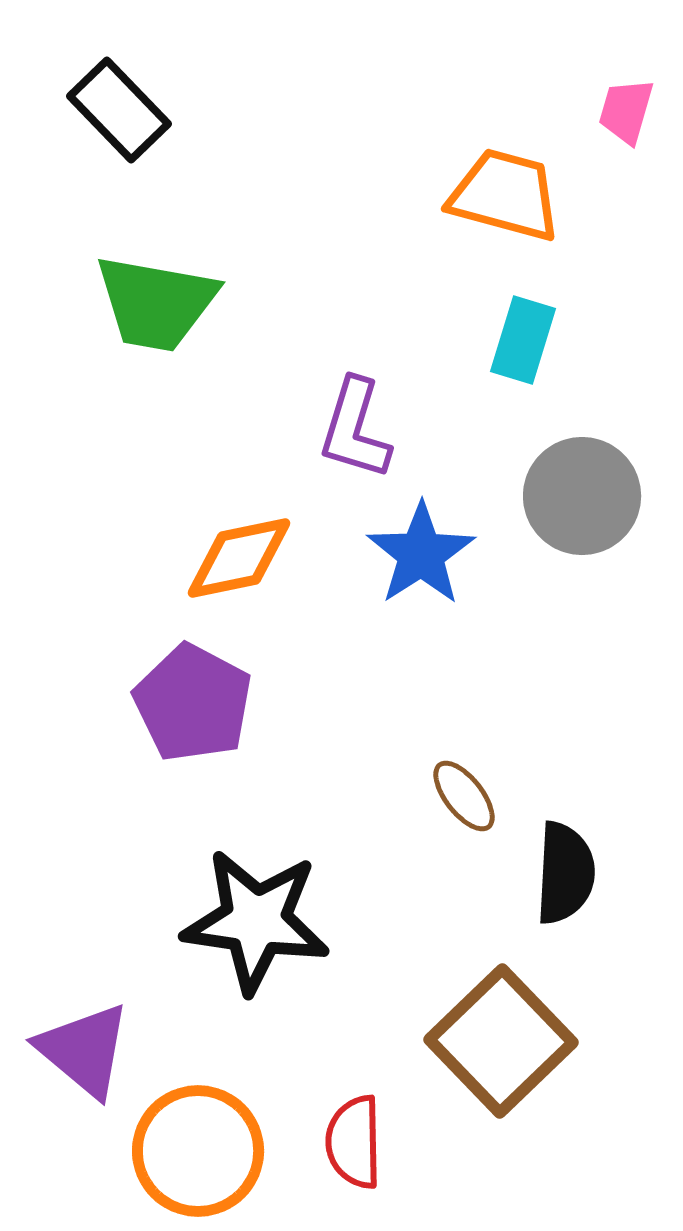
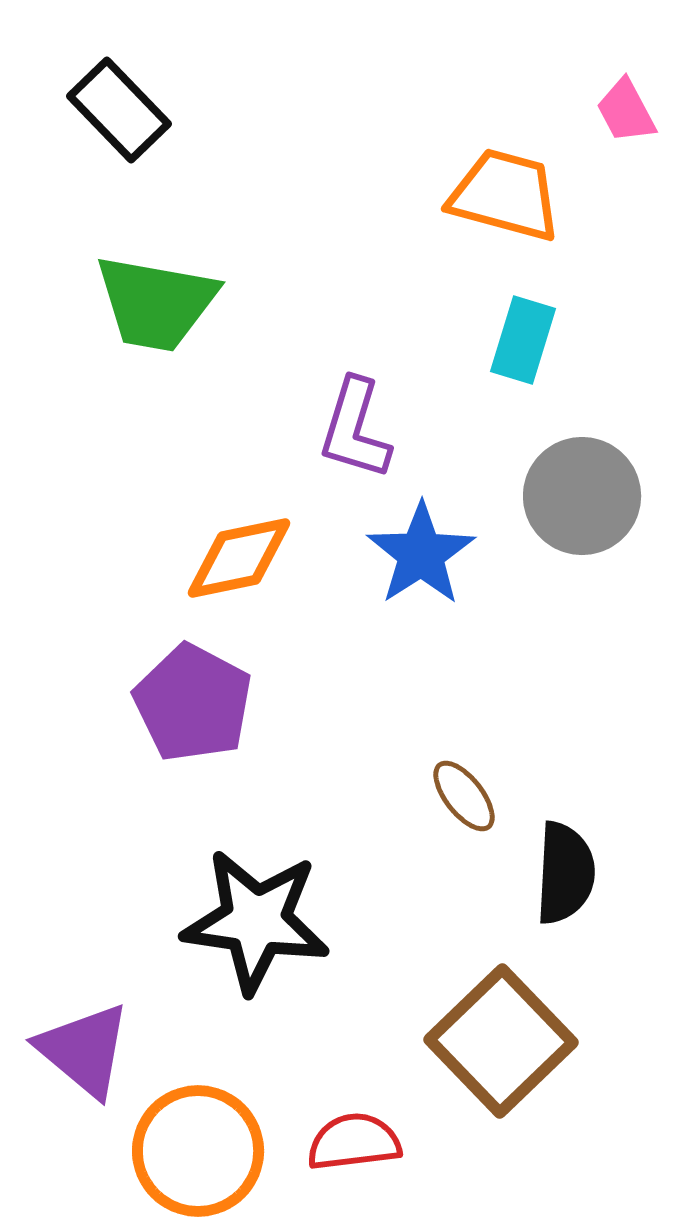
pink trapezoid: rotated 44 degrees counterclockwise
red semicircle: rotated 84 degrees clockwise
